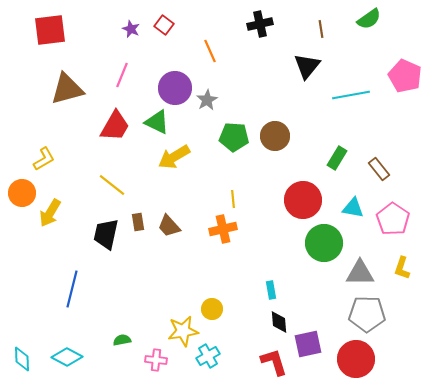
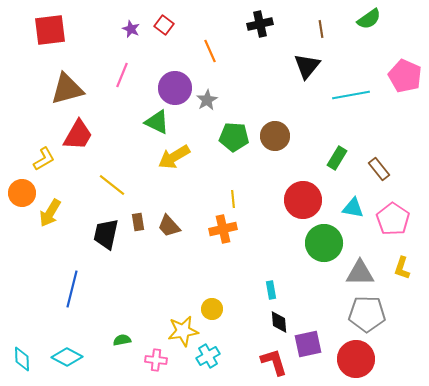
red trapezoid at (115, 126): moved 37 px left, 9 px down
